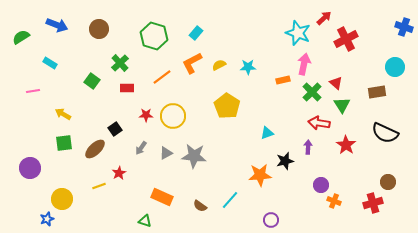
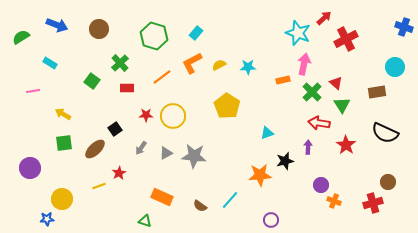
blue star at (47, 219): rotated 16 degrees clockwise
